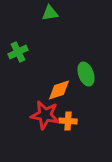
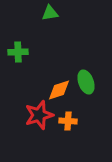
green cross: rotated 24 degrees clockwise
green ellipse: moved 8 px down
red star: moved 6 px left; rotated 28 degrees counterclockwise
